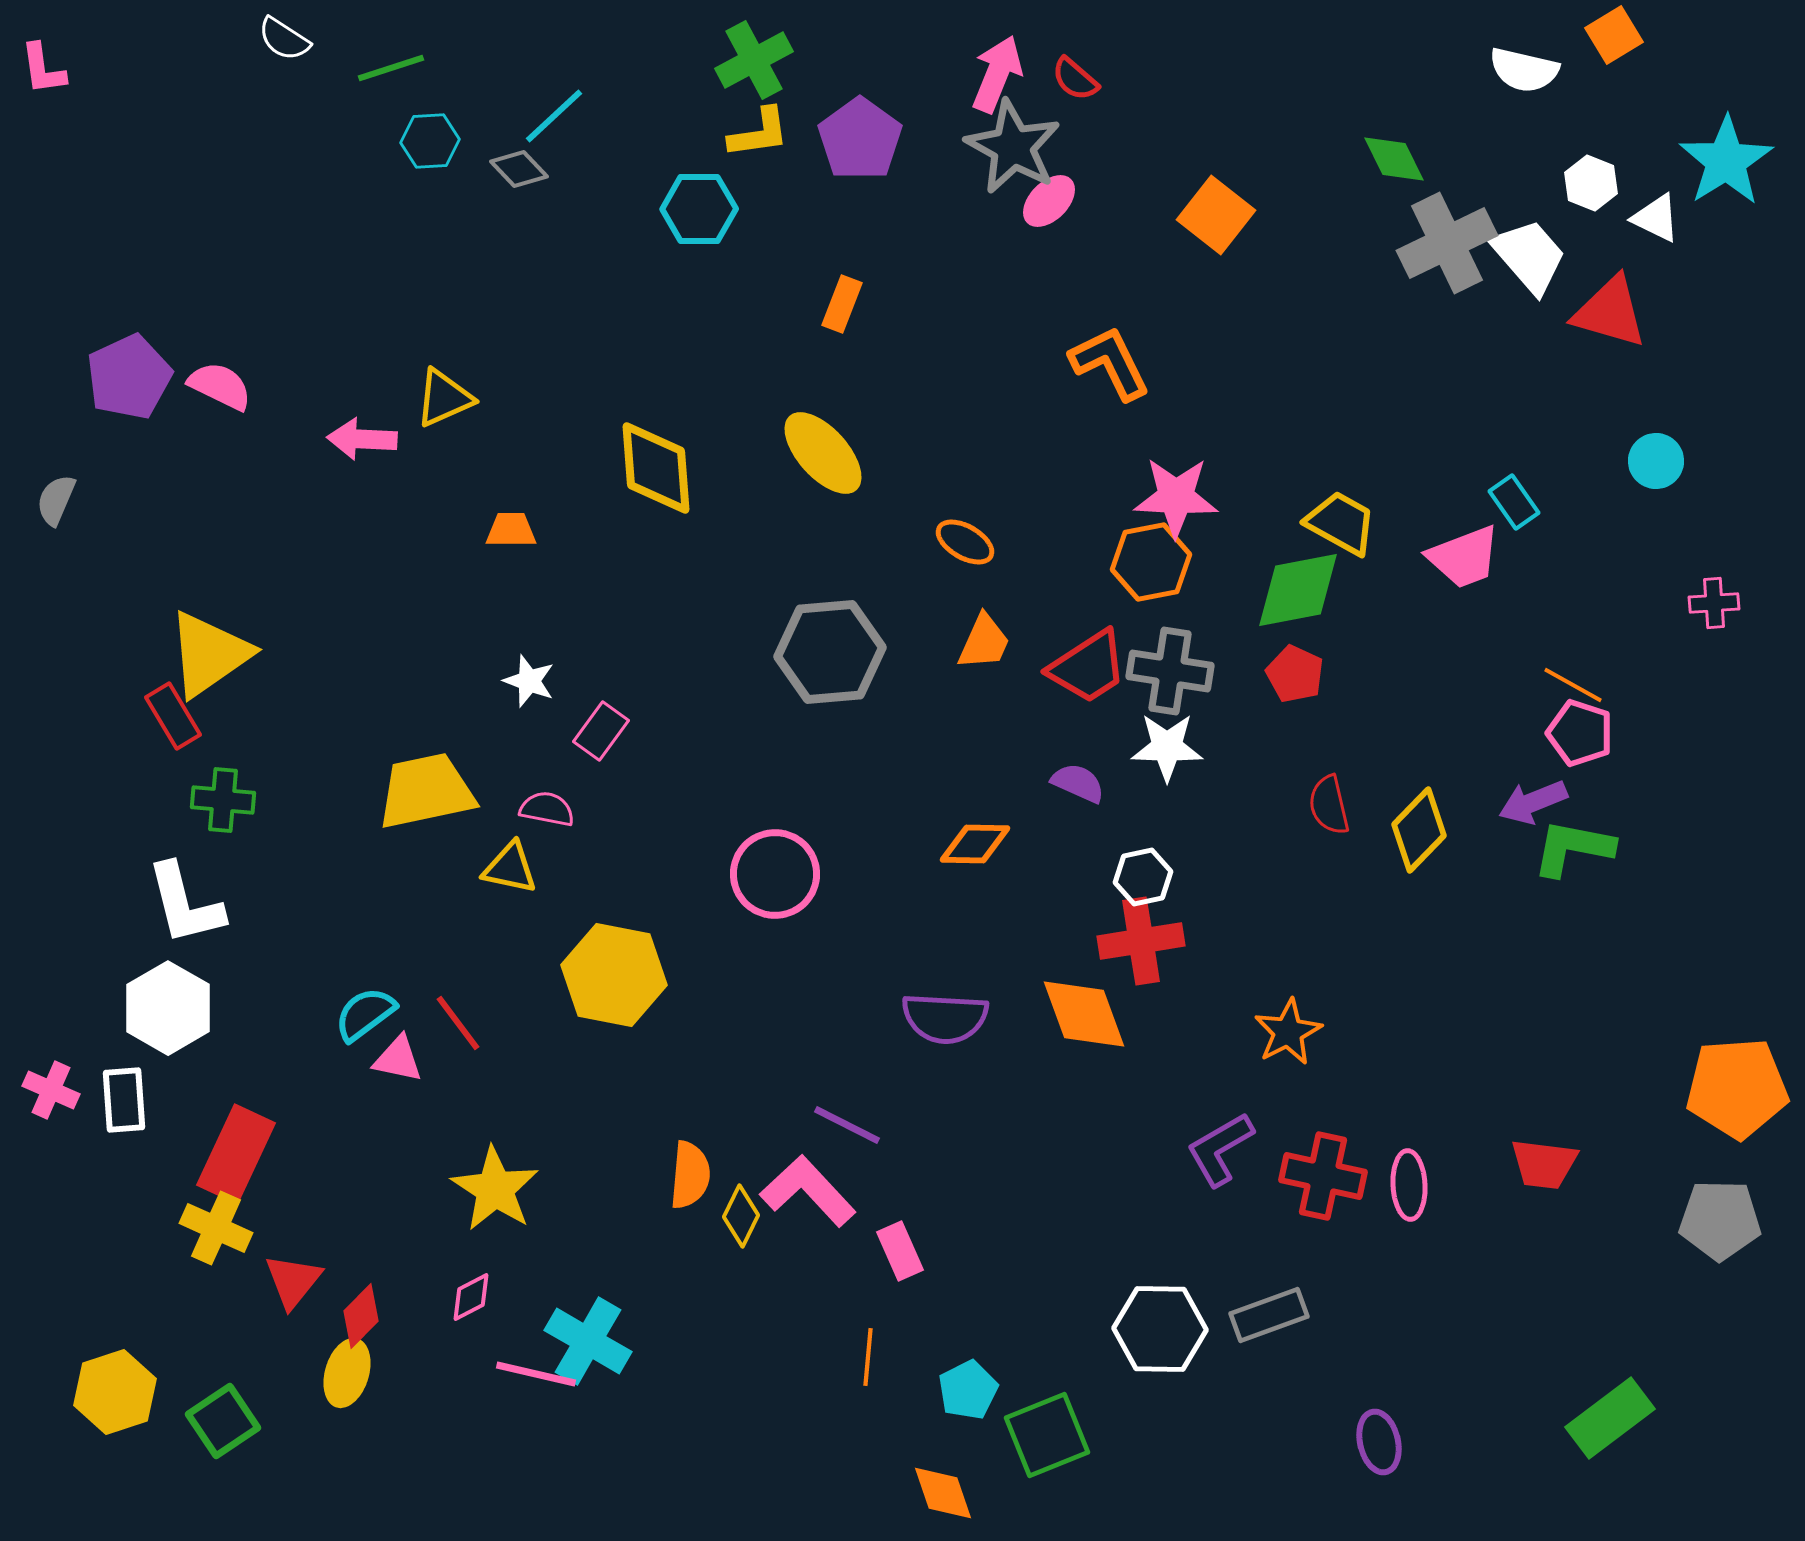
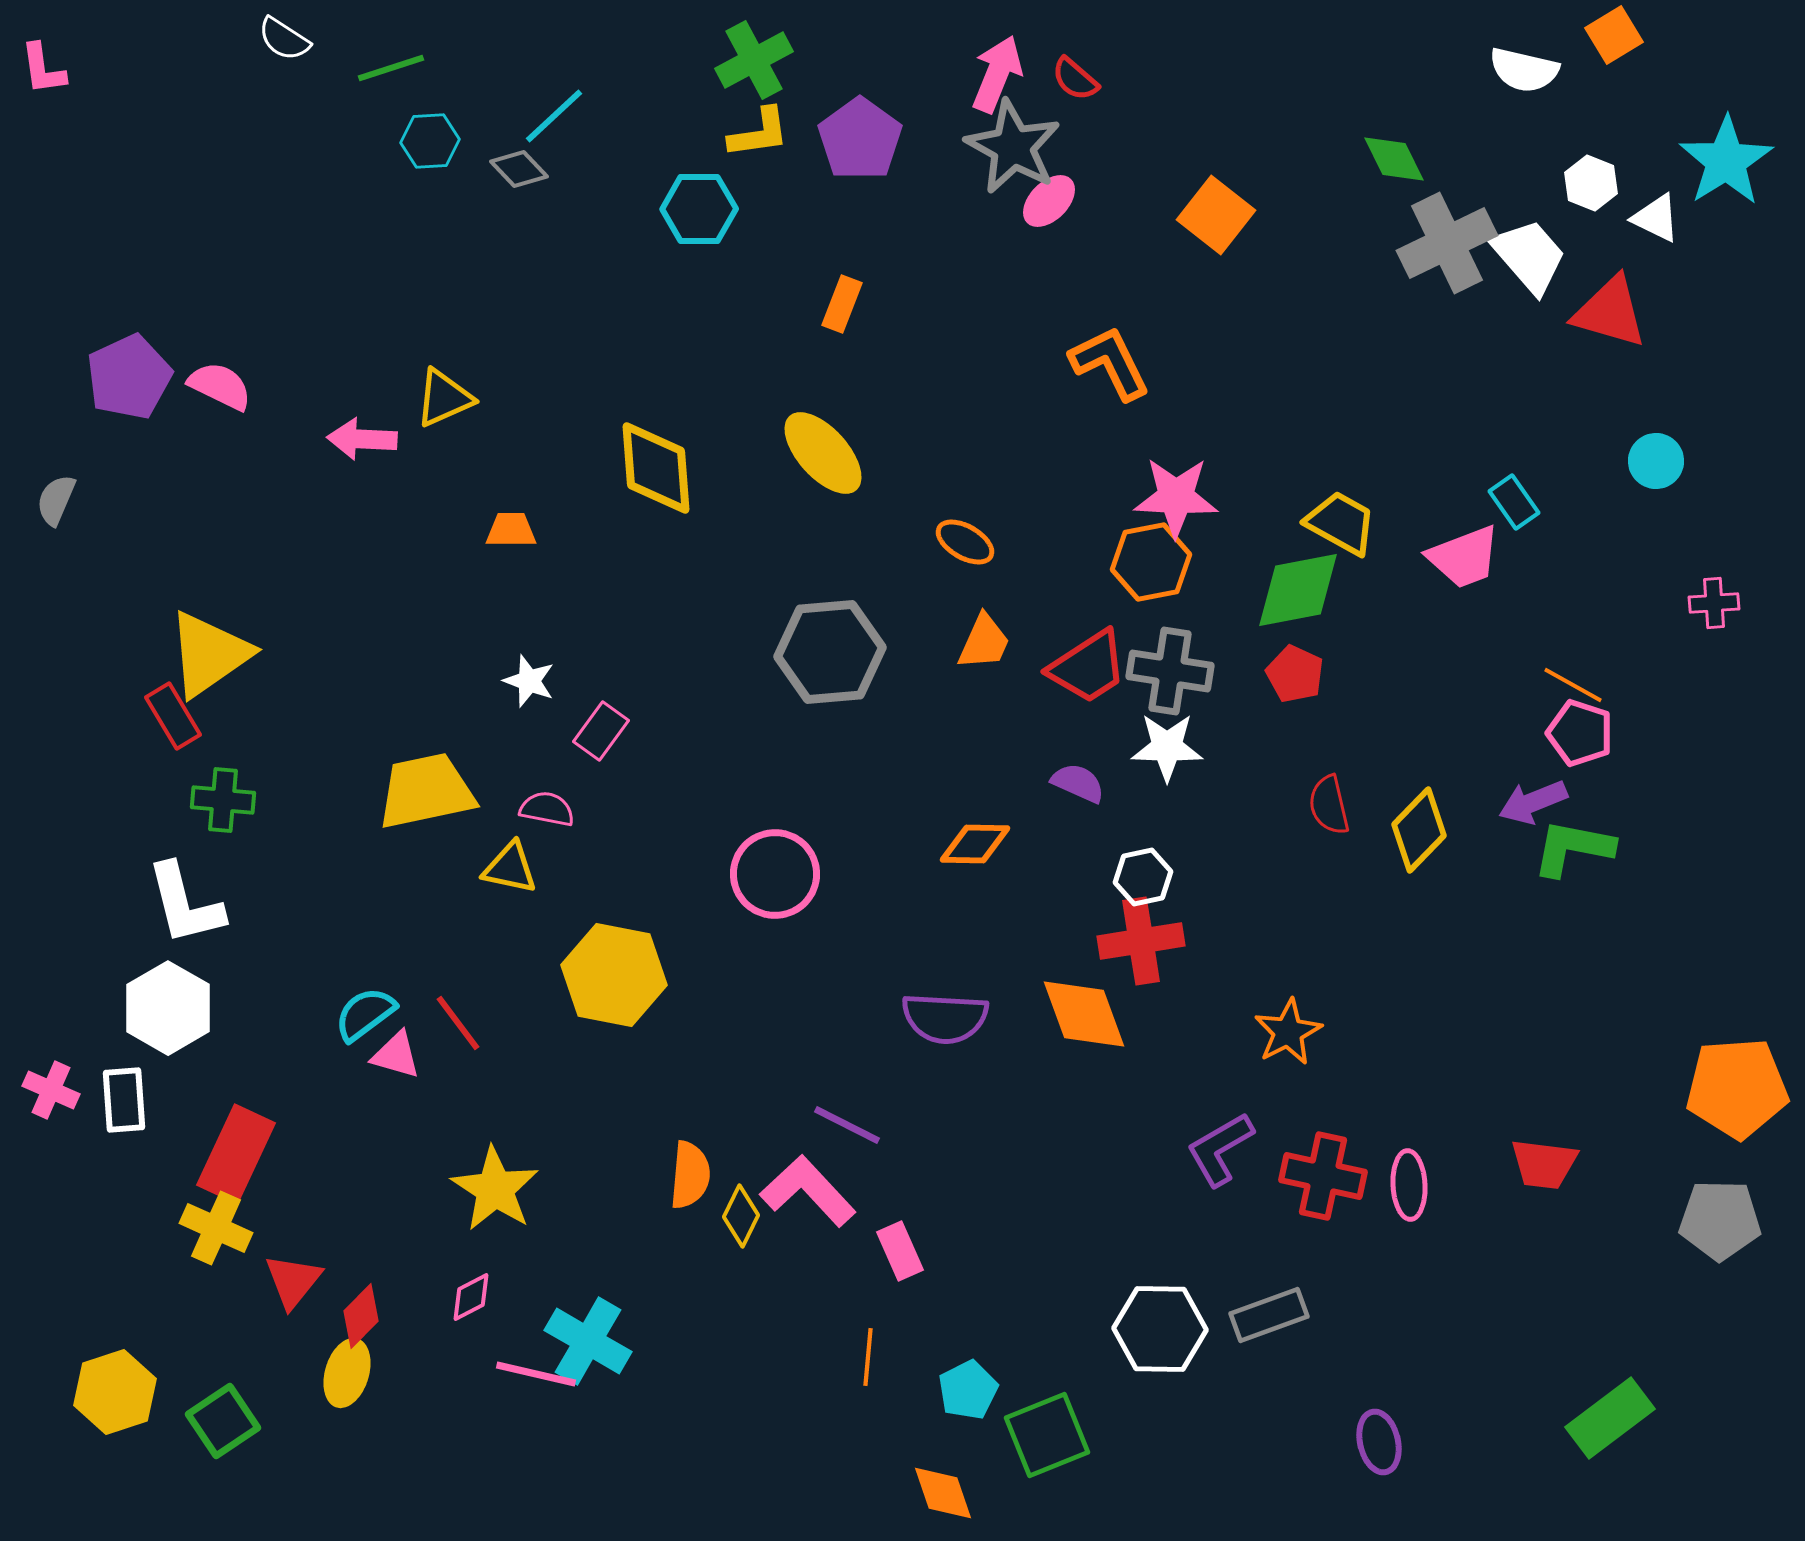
pink triangle at (398, 1059): moved 2 px left, 4 px up; rotated 4 degrees clockwise
